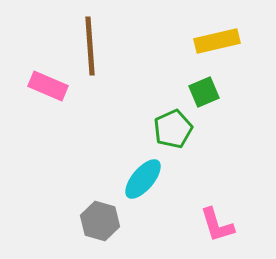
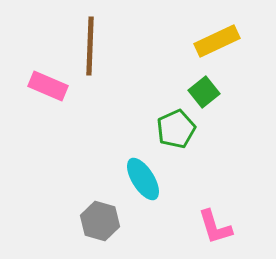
yellow rectangle: rotated 12 degrees counterclockwise
brown line: rotated 6 degrees clockwise
green square: rotated 16 degrees counterclockwise
green pentagon: moved 3 px right
cyan ellipse: rotated 72 degrees counterclockwise
pink L-shape: moved 2 px left, 2 px down
